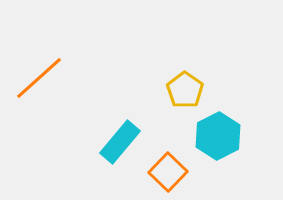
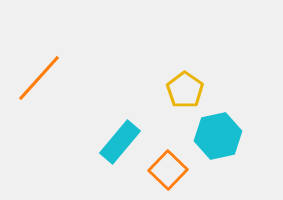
orange line: rotated 6 degrees counterclockwise
cyan hexagon: rotated 15 degrees clockwise
orange square: moved 2 px up
